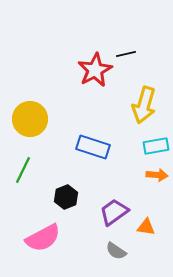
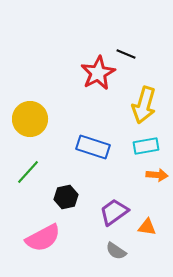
black line: rotated 36 degrees clockwise
red star: moved 3 px right, 3 px down
cyan rectangle: moved 10 px left
green line: moved 5 px right, 2 px down; rotated 16 degrees clockwise
black hexagon: rotated 10 degrees clockwise
orange triangle: moved 1 px right
